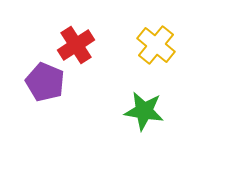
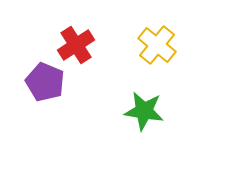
yellow cross: moved 1 px right
